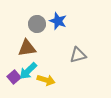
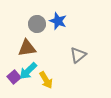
gray triangle: rotated 24 degrees counterclockwise
yellow arrow: rotated 42 degrees clockwise
